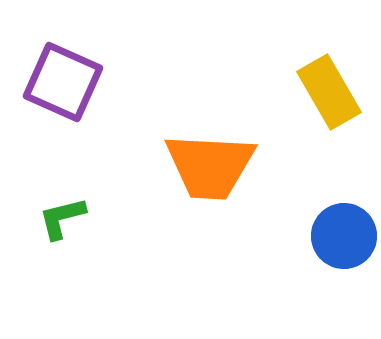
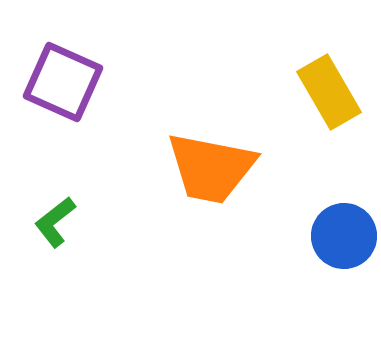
orange trapezoid: moved 1 px right, 2 px down; rotated 8 degrees clockwise
green L-shape: moved 7 px left, 4 px down; rotated 24 degrees counterclockwise
